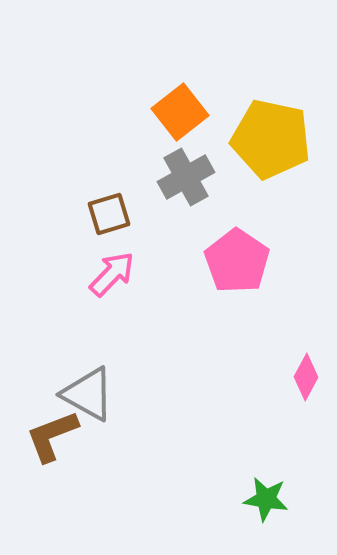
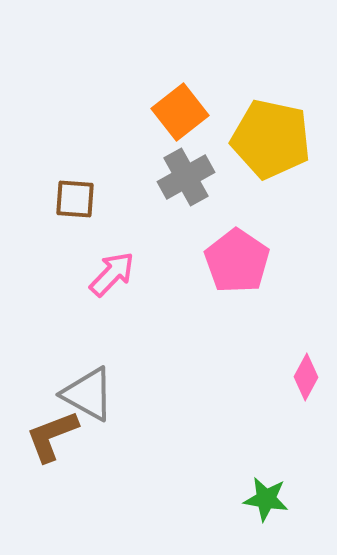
brown square: moved 34 px left, 15 px up; rotated 21 degrees clockwise
